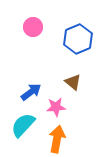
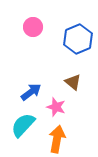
pink star: rotated 24 degrees clockwise
